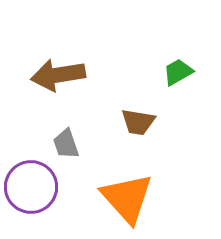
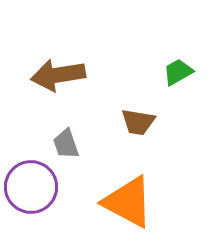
orange triangle: moved 1 px right, 4 px down; rotated 20 degrees counterclockwise
